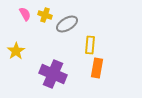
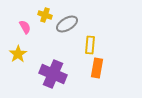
pink semicircle: moved 13 px down
yellow star: moved 2 px right, 3 px down
